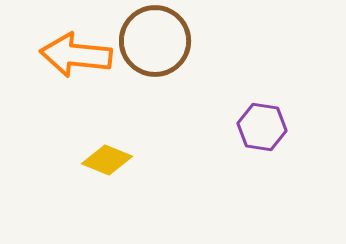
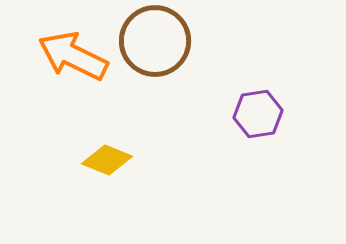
orange arrow: moved 3 px left, 1 px down; rotated 20 degrees clockwise
purple hexagon: moved 4 px left, 13 px up; rotated 18 degrees counterclockwise
